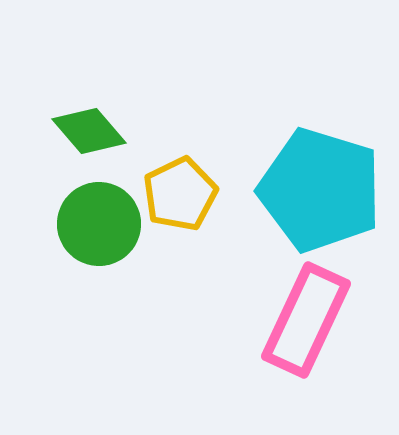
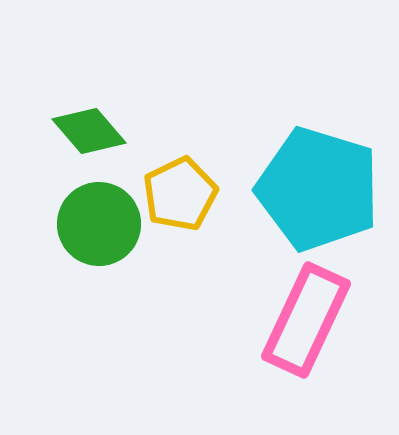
cyan pentagon: moved 2 px left, 1 px up
